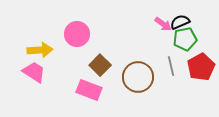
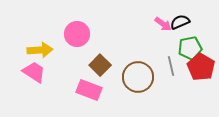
green pentagon: moved 5 px right, 9 px down
red pentagon: rotated 12 degrees counterclockwise
